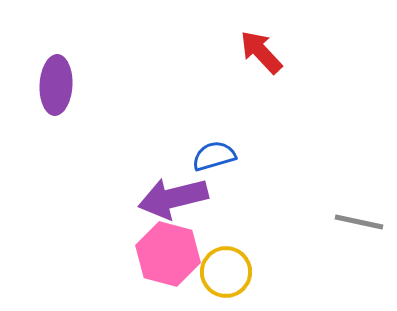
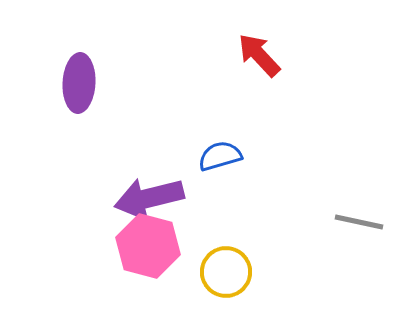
red arrow: moved 2 px left, 3 px down
purple ellipse: moved 23 px right, 2 px up
blue semicircle: moved 6 px right
purple arrow: moved 24 px left
pink hexagon: moved 20 px left, 8 px up
